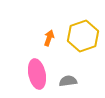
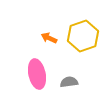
orange arrow: rotated 84 degrees counterclockwise
gray semicircle: moved 1 px right, 1 px down
